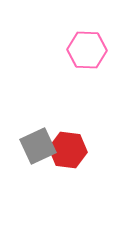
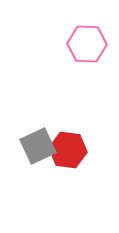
pink hexagon: moved 6 px up
